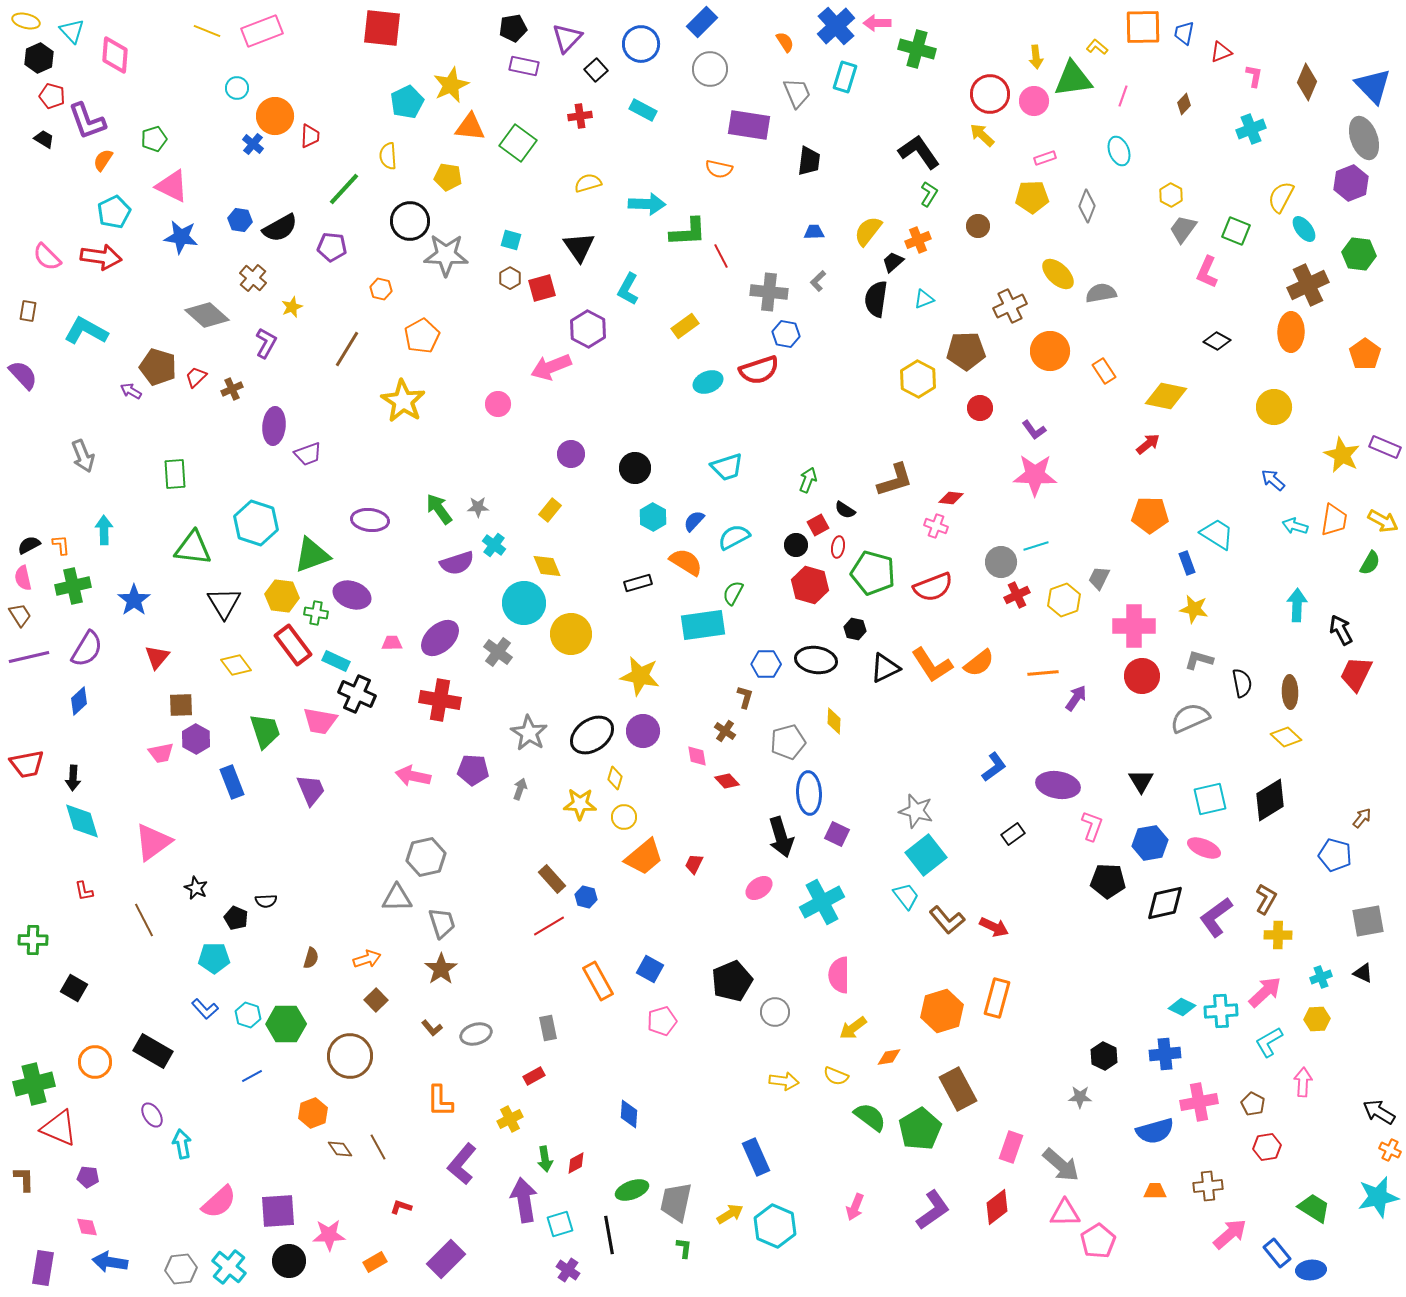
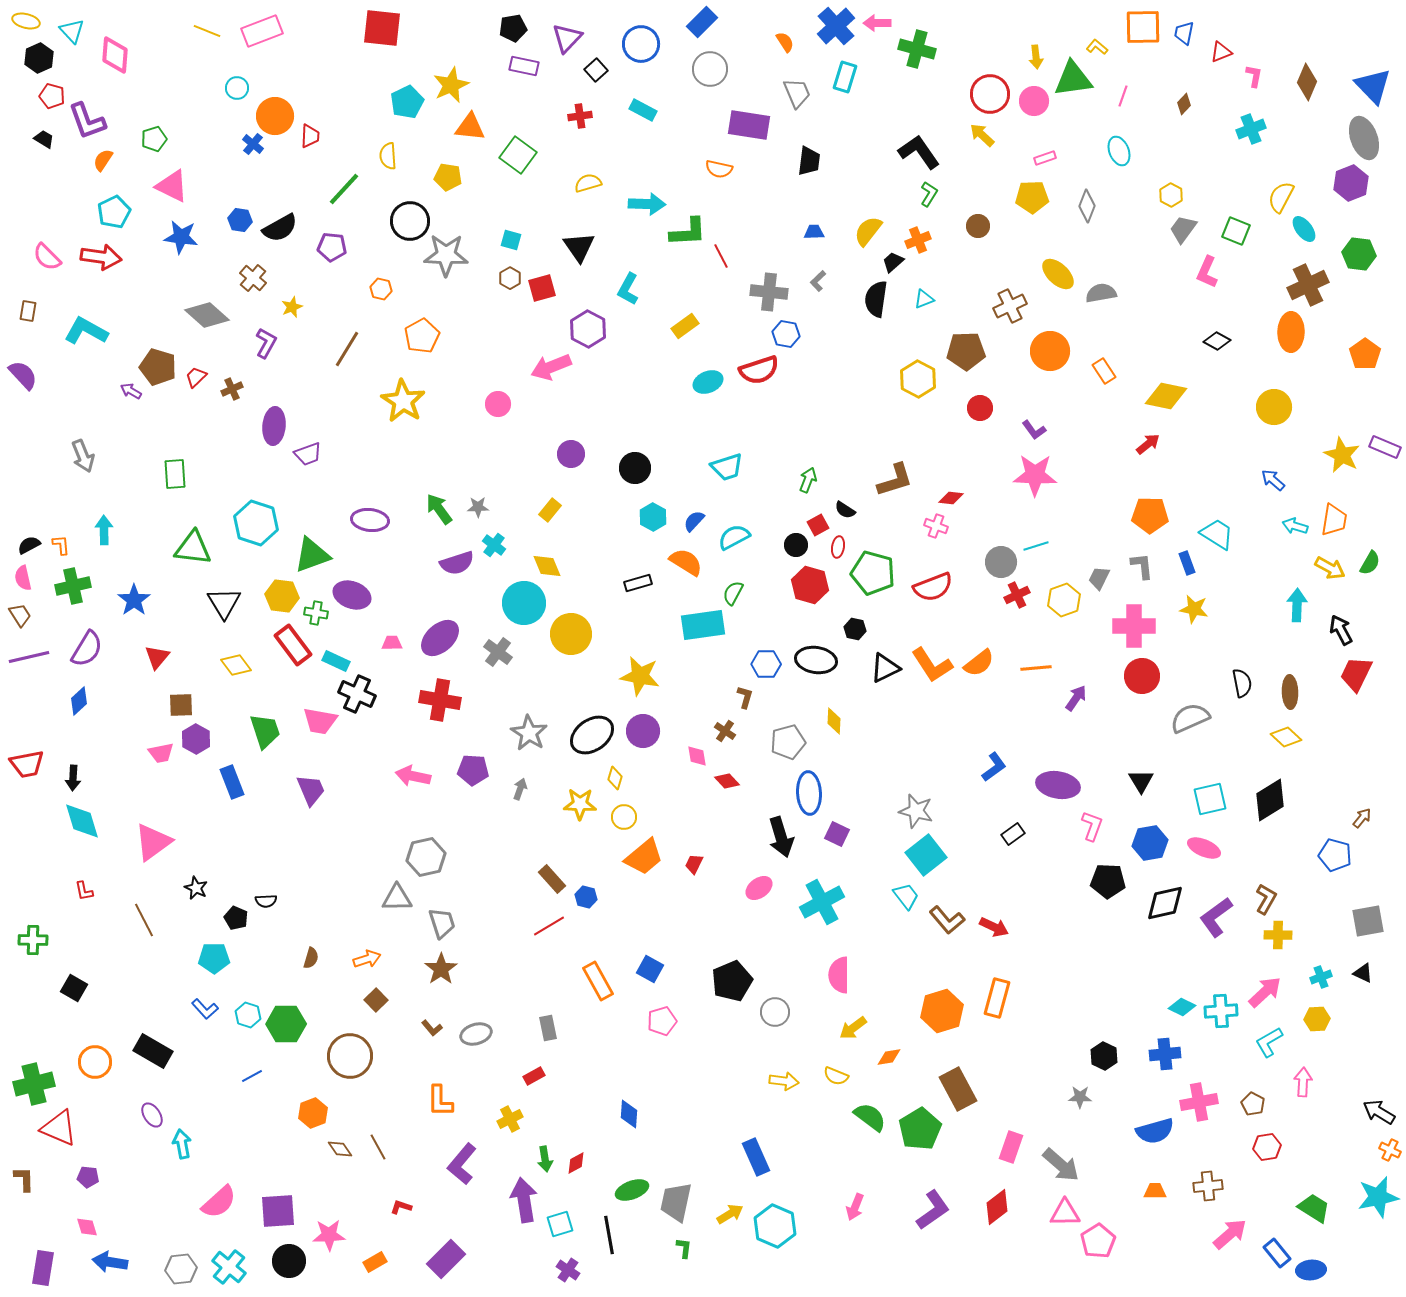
green square at (518, 143): moved 12 px down
yellow arrow at (1383, 521): moved 53 px left, 47 px down
gray L-shape at (1199, 660): moved 57 px left, 94 px up; rotated 68 degrees clockwise
orange line at (1043, 673): moved 7 px left, 5 px up
